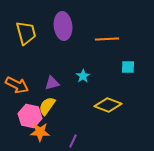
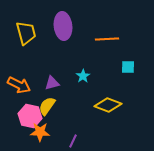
orange arrow: moved 2 px right
